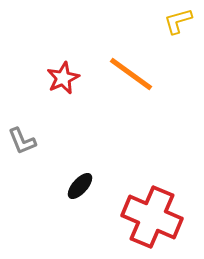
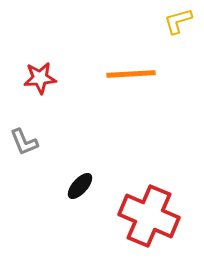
orange line: rotated 39 degrees counterclockwise
red star: moved 23 px left; rotated 20 degrees clockwise
gray L-shape: moved 2 px right, 1 px down
red cross: moved 3 px left, 1 px up
